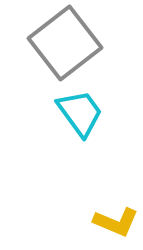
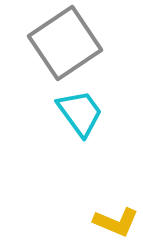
gray square: rotated 4 degrees clockwise
